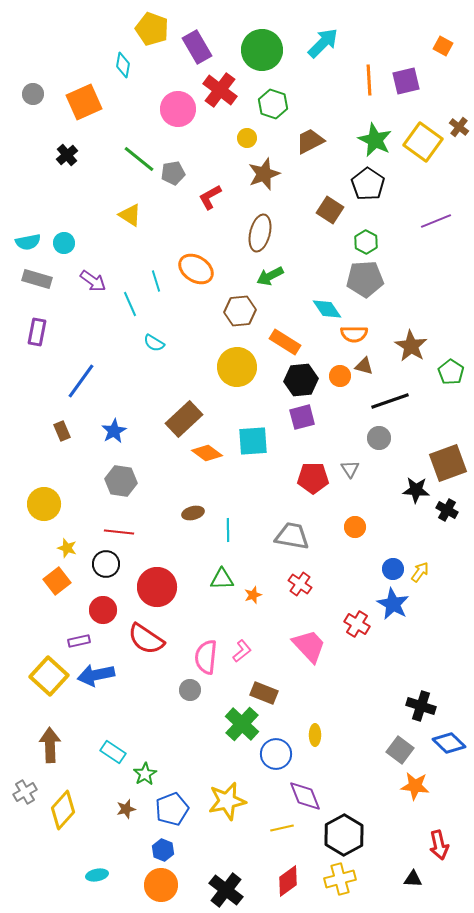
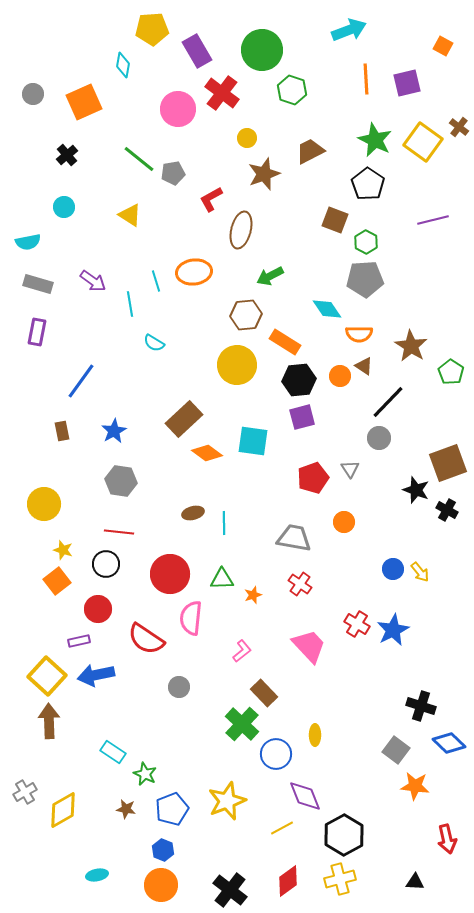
yellow pentagon at (152, 29): rotated 24 degrees counterclockwise
cyan arrow at (323, 43): moved 26 px right, 13 px up; rotated 24 degrees clockwise
purple rectangle at (197, 47): moved 4 px down
orange line at (369, 80): moved 3 px left, 1 px up
purple square at (406, 81): moved 1 px right, 2 px down
red cross at (220, 90): moved 2 px right, 3 px down
green hexagon at (273, 104): moved 19 px right, 14 px up
brown trapezoid at (310, 141): moved 10 px down
red L-shape at (210, 197): moved 1 px right, 2 px down
brown square at (330, 210): moved 5 px right, 10 px down; rotated 12 degrees counterclockwise
purple line at (436, 221): moved 3 px left, 1 px up; rotated 8 degrees clockwise
brown ellipse at (260, 233): moved 19 px left, 3 px up
cyan circle at (64, 243): moved 36 px up
orange ellipse at (196, 269): moved 2 px left, 3 px down; rotated 40 degrees counterclockwise
gray rectangle at (37, 279): moved 1 px right, 5 px down
cyan line at (130, 304): rotated 15 degrees clockwise
brown hexagon at (240, 311): moved 6 px right, 4 px down
orange semicircle at (354, 334): moved 5 px right
brown triangle at (364, 366): rotated 18 degrees clockwise
yellow circle at (237, 367): moved 2 px up
black hexagon at (301, 380): moved 2 px left
black line at (390, 401): moved 2 px left, 1 px down; rotated 27 degrees counterclockwise
brown rectangle at (62, 431): rotated 12 degrees clockwise
cyan square at (253, 441): rotated 12 degrees clockwise
red pentagon at (313, 478): rotated 20 degrees counterclockwise
black star at (416, 490): rotated 16 degrees clockwise
orange circle at (355, 527): moved 11 px left, 5 px up
cyan line at (228, 530): moved 4 px left, 7 px up
gray trapezoid at (292, 536): moved 2 px right, 2 px down
yellow star at (67, 548): moved 4 px left, 2 px down
yellow arrow at (420, 572): rotated 105 degrees clockwise
red circle at (157, 587): moved 13 px right, 13 px up
blue star at (393, 604): moved 26 px down; rotated 16 degrees clockwise
red circle at (103, 610): moved 5 px left, 1 px up
pink semicircle at (206, 657): moved 15 px left, 39 px up
yellow square at (49, 676): moved 2 px left
gray circle at (190, 690): moved 11 px left, 3 px up
brown rectangle at (264, 693): rotated 24 degrees clockwise
brown arrow at (50, 745): moved 1 px left, 24 px up
gray square at (400, 750): moved 4 px left
green star at (145, 774): rotated 15 degrees counterclockwise
yellow star at (227, 801): rotated 9 degrees counterclockwise
brown star at (126, 809): rotated 24 degrees clockwise
yellow diamond at (63, 810): rotated 18 degrees clockwise
yellow line at (282, 828): rotated 15 degrees counterclockwise
red arrow at (439, 845): moved 8 px right, 6 px up
black triangle at (413, 879): moved 2 px right, 3 px down
black cross at (226, 890): moved 4 px right
